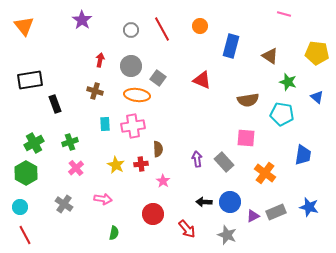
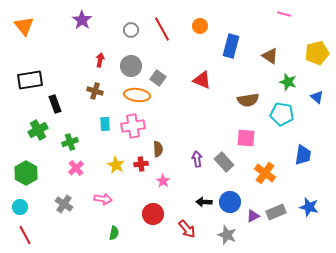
yellow pentagon at (317, 53): rotated 20 degrees counterclockwise
green cross at (34, 143): moved 4 px right, 13 px up
